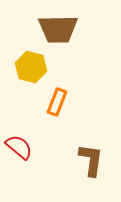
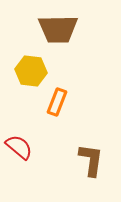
yellow hexagon: moved 4 px down; rotated 8 degrees counterclockwise
